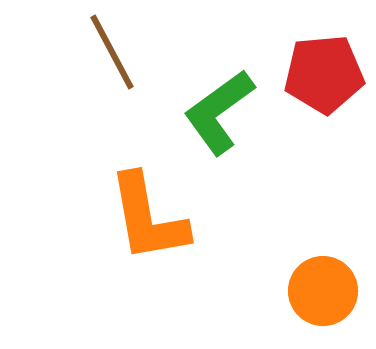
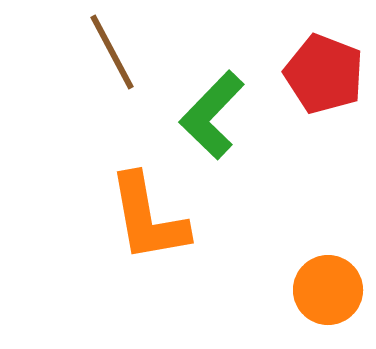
red pentagon: rotated 26 degrees clockwise
green L-shape: moved 7 px left, 3 px down; rotated 10 degrees counterclockwise
orange circle: moved 5 px right, 1 px up
